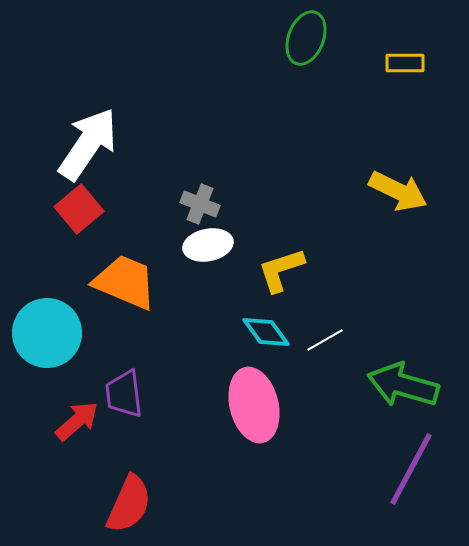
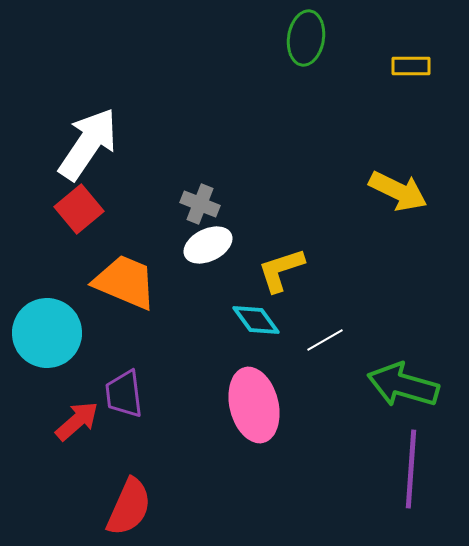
green ellipse: rotated 12 degrees counterclockwise
yellow rectangle: moved 6 px right, 3 px down
white ellipse: rotated 15 degrees counterclockwise
cyan diamond: moved 10 px left, 12 px up
purple line: rotated 24 degrees counterclockwise
red semicircle: moved 3 px down
